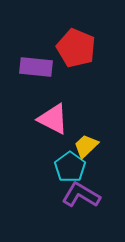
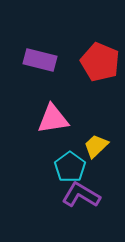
red pentagon: moved 24 px right, 14 px down
purple rectangle: moved 4 px right, 7 px up; rotated 8 degrees clockwise
pink triangle: rotated 36 degrees counterclockwise
yellow trapezoid: moved 10 px right
